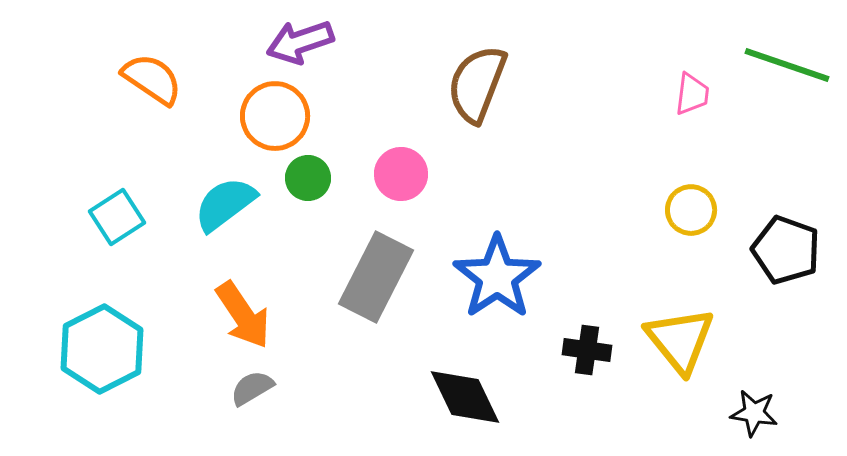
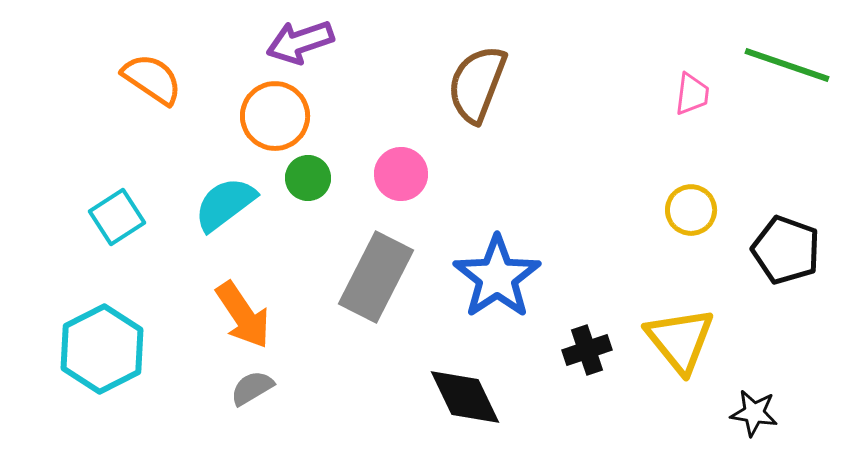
black cross: rotated 27 degrees counterclockwise
